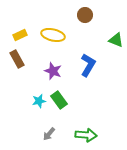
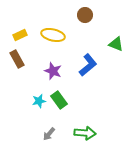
green triangle: moved 4 px down
blue L-shape: rotated 20 degrees clockwise
green arrow: moved 1 px left, 2 px up
